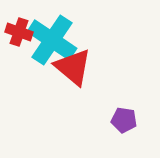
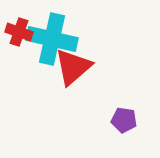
cyan cross: moved 1 px up; rotated 21 degrees counterclockwise
red triangle: rotated 39 degrees clockwise
